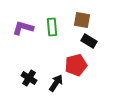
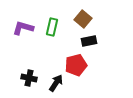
brown square: moved 1 px right, 1 px up; rotated 30 degrees clockwise
green rectangle: rotated 18 degrees clockwise
black rectangle: rotated 42 degrees counterclockwise
black cross: rotated 21 degrees counterclockwise
